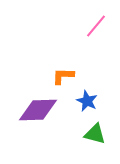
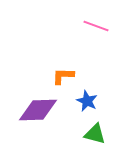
pink line: rotated 70 degrees clockwise
